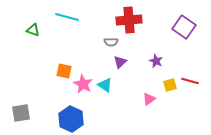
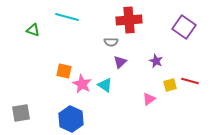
pink star: moved 1 px left
